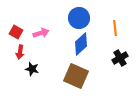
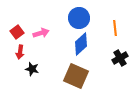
red square: moved 1 px right; rotated 24 degrees clockwise
